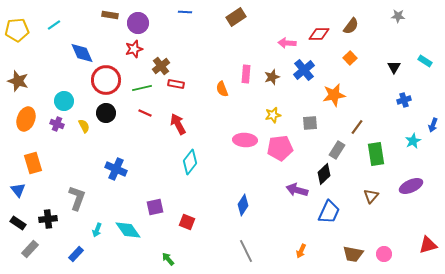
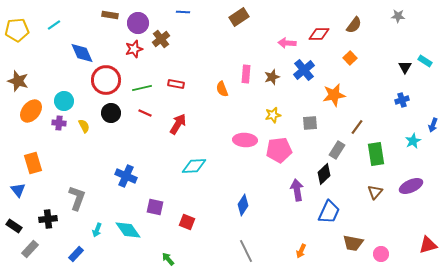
blue line at (185, 12): moved 2 px left
brown rectangle at (236, 17): moved 3 px right
brown semicircle at (351, 26): moved 3 px right, 1 px up
brown cross at (161, 66): moved 27 px up
black triangle at (394, 67): moved 11 px right
blue cross at (404, 100): moved 2 px left
black circle at (106, 113): moved 5 px right
orange ellipse at (26, 119): moved 5 px right, 8 px up; rotated 20 degrees clockwise
purple cross at (57, 124): moved 2 px right, 1 px up; rotated 16 degrees counterclockwise
red arrow at (178, 124): rotated 60 degrees clockwise
pink pentagon at (280, 148): moved 1 px left, 2 px down
cyan diamond at (190, 162): moved 4 px right, 4 px down; rotated 50 degrees clockwise
blue cross at (116, 169): moved 10 px right, 7 px down
purple arrow at (297, 190): rotated 65 degrees clockwise
brown triangle at (371, 196): moved 4 px right, 4 px up
purple square at (155, 207): rotated 24 degrees clockwise
black rectangle at (18, 223): moved 4 px left, 3 px down
brown trapezoid at (353, 254): moved 11 px up
pink circle at (384, 254): moved 3 px left
